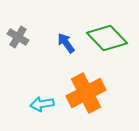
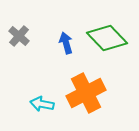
gray cross: moved 1 px right, 1 px up; rotated 10 degrees clockwise
blue arrow: rotated 20 degrees clockwise
cyan arrow: rotated 20 degrees clockwise
